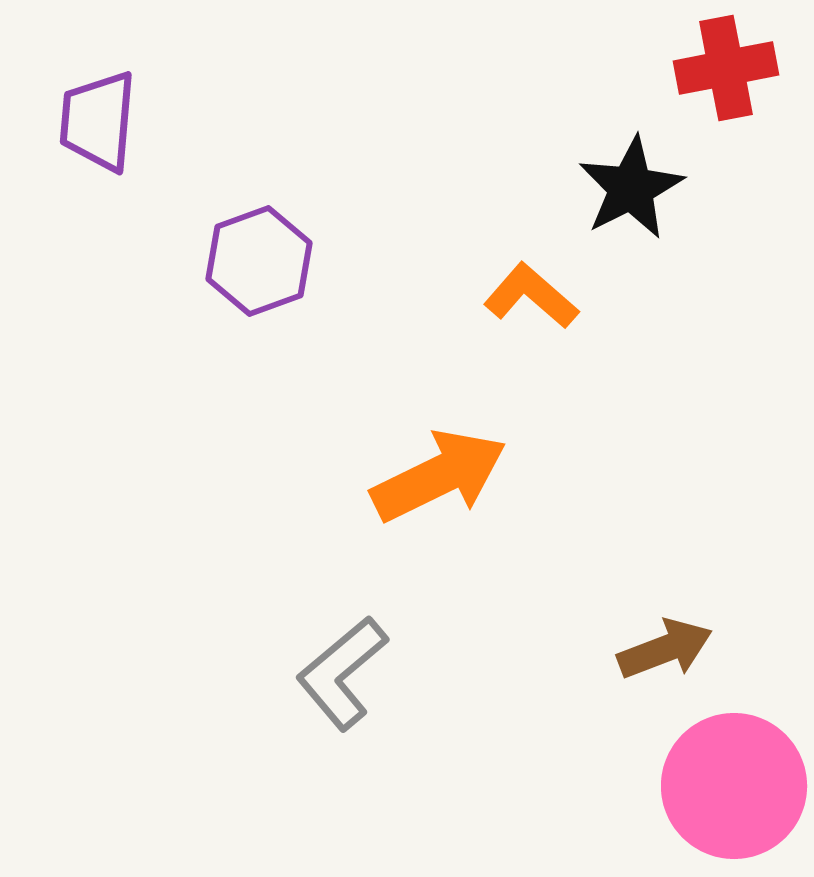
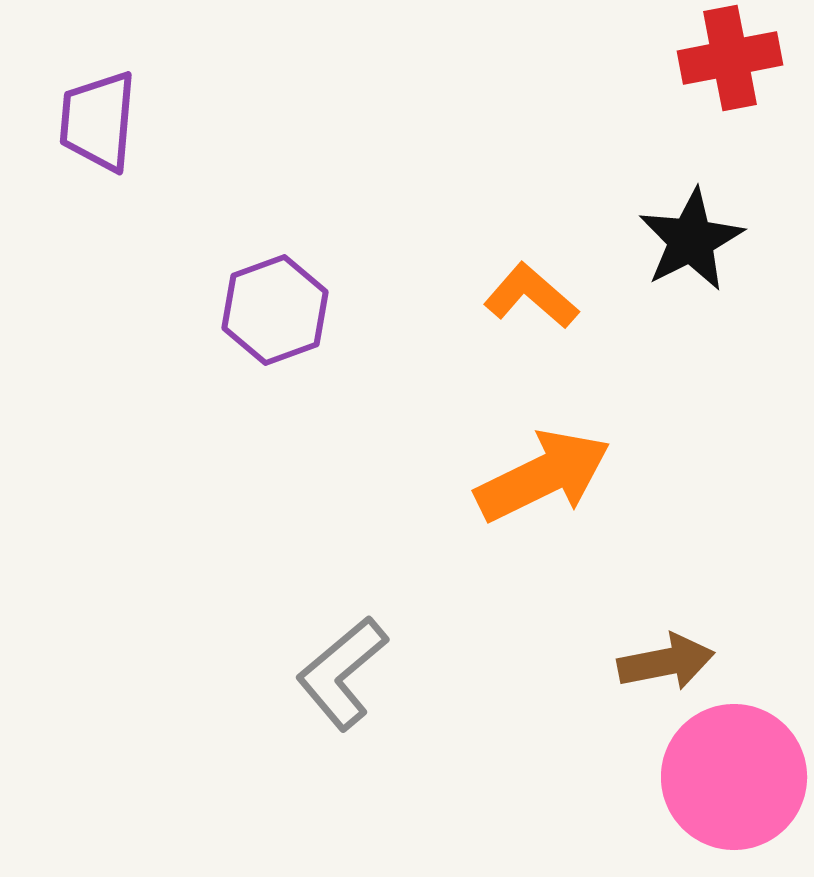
red cross: moved 4 px right, 10 px up
black star: moved 60 px right, 52 px down
purple hexagon: moved 16 px right, 49 px down
orange arrow: moved 104 px right
brown arrow: moved 1 px right, 13 px down; rotated 10 degrees clockwise
pink circle: moved 9 px up
